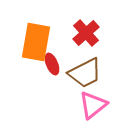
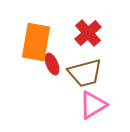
red cross: moved 2 px right
brown trapezoid: rotated 12 degrees clockwise
pink triangle: rotated 8 degrees clockwise
